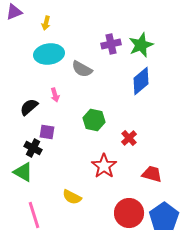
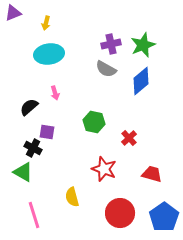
purple triangle: moved 1 px left, 1 px down
green star: moved 2 px right
gray semicircle: moved 24 px right
pink arrow: moved 2 px up
green hexagon: moved 2 px down
red star: moved 3 px down; rotated 15 degrees counterclockwise
yellow semicircle: rotated 48 degrees clockwise
red circle: moved 9 px left
